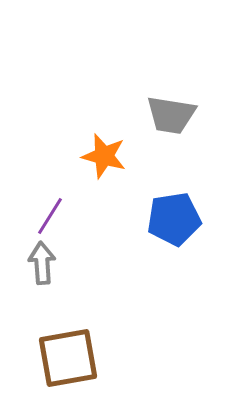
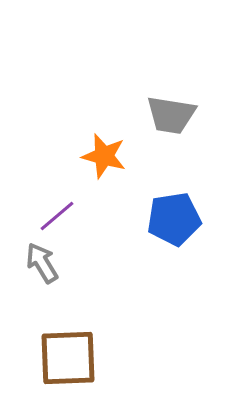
purple line: moved 7 px right; rotated 18 degrees clockwise
gray arrow: rotated 27 degrees counterclockwise
brown square: rotated 8 degrees clockwise
